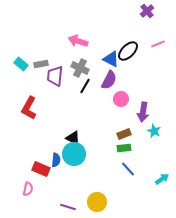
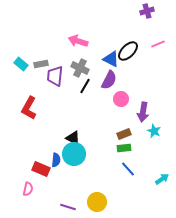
purple cross: rotated 24 degrees clockwise
